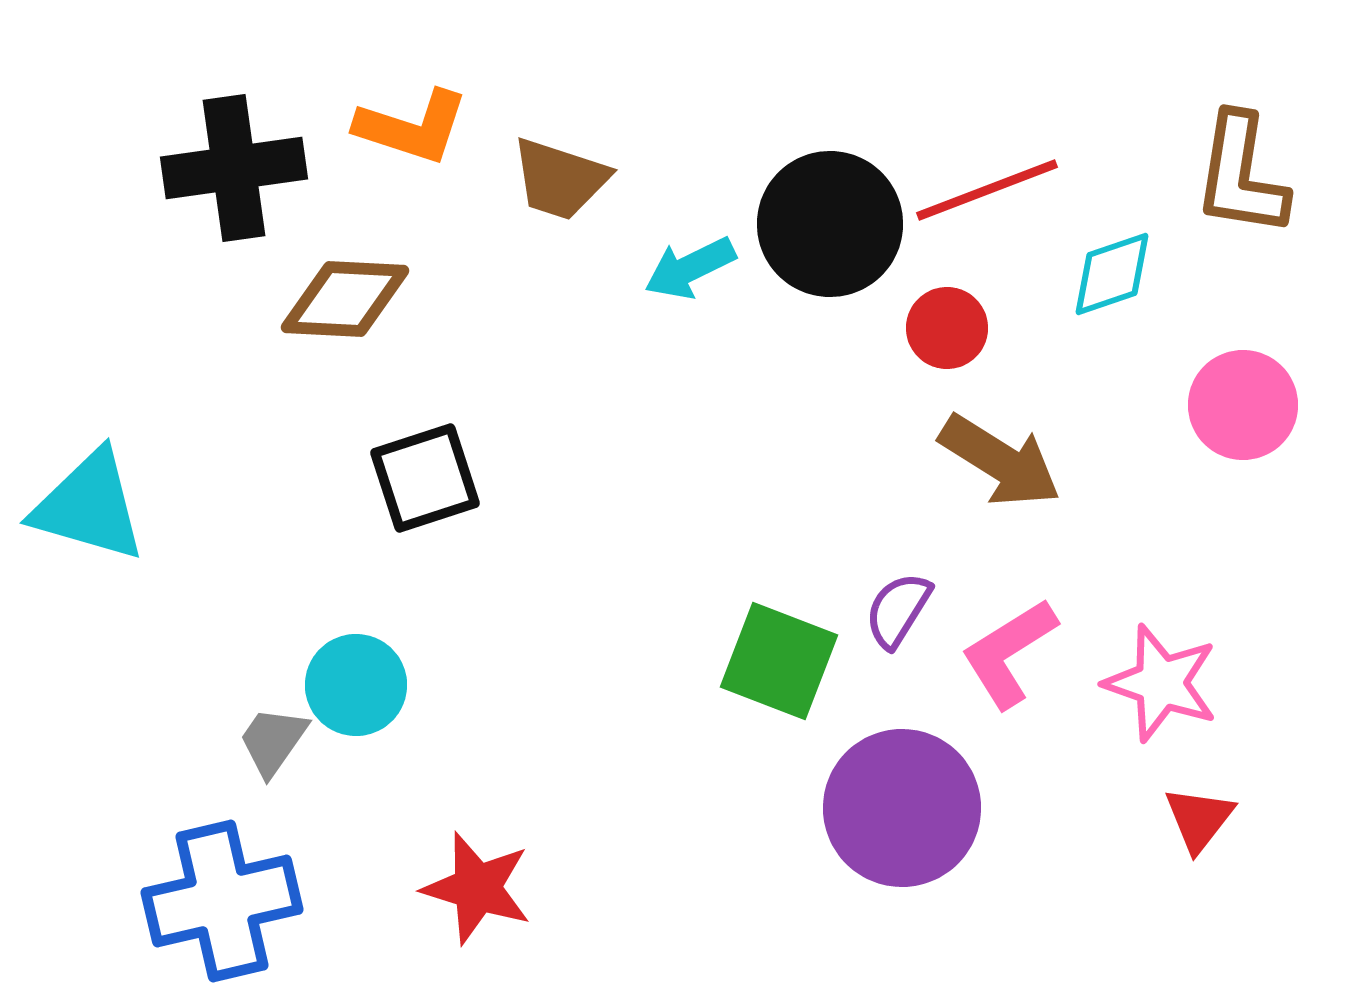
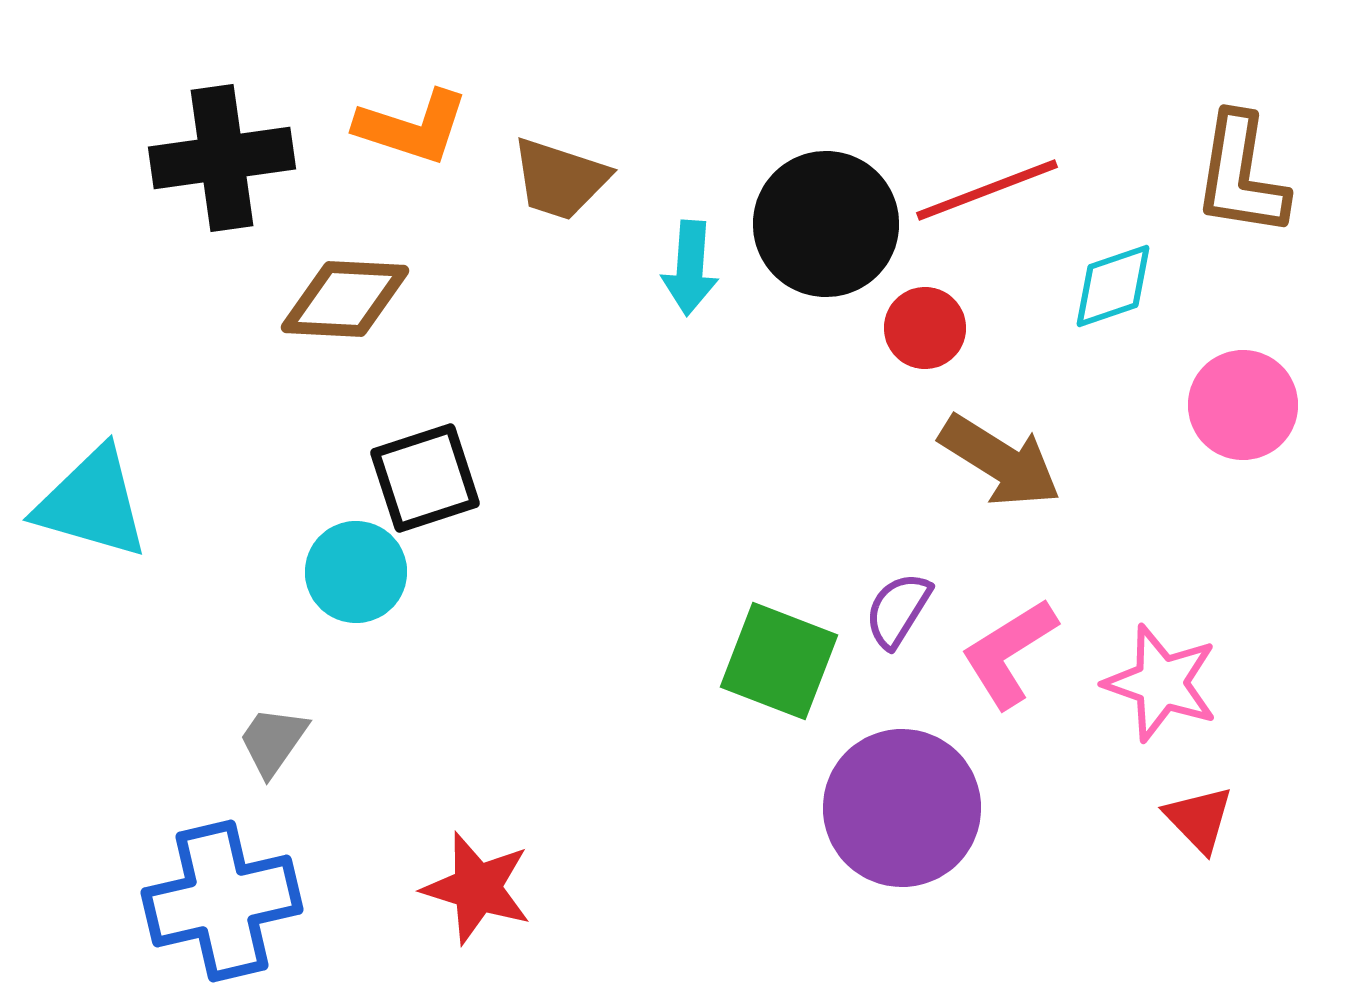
black cross: moved 12 px left, 10 px up
black circle: moved 4 px left
cyan arrow: rotated 60 degrees counterclockwise
cyan diamond: moved 1 px right, 12 px down
red circle: moved 22 px left
cyan triangle: moved 3 px right, 3 px up
cyan circle: moved 113 px up
red triangle: rotated 22 degrees counterclockwise
